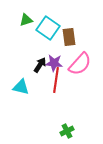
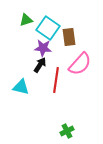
purple star: moved 11 px left, 15 px up
